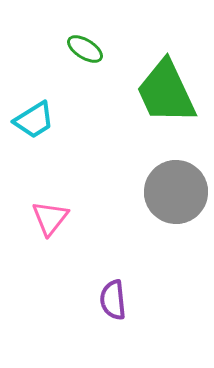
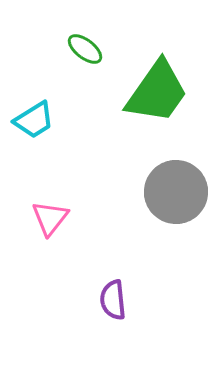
green ellipse: rotated 6 degrees clockwise
green trapezoid: moved 9 px left; rotated 120 degrees counterclockwise
